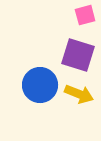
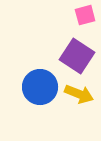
purple square: moved 1 px left, 1 px down; rotated 16 degrees clockwise
blue circle: moved 2 px down
